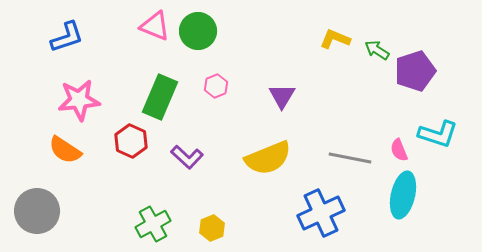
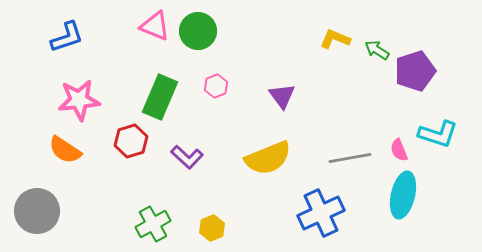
purple triangle: rotated 8 degrees counterclockwise
red hexagon: rotated 20 degrees clockwise
gray line: rotated 21 degrees counterclockwise
